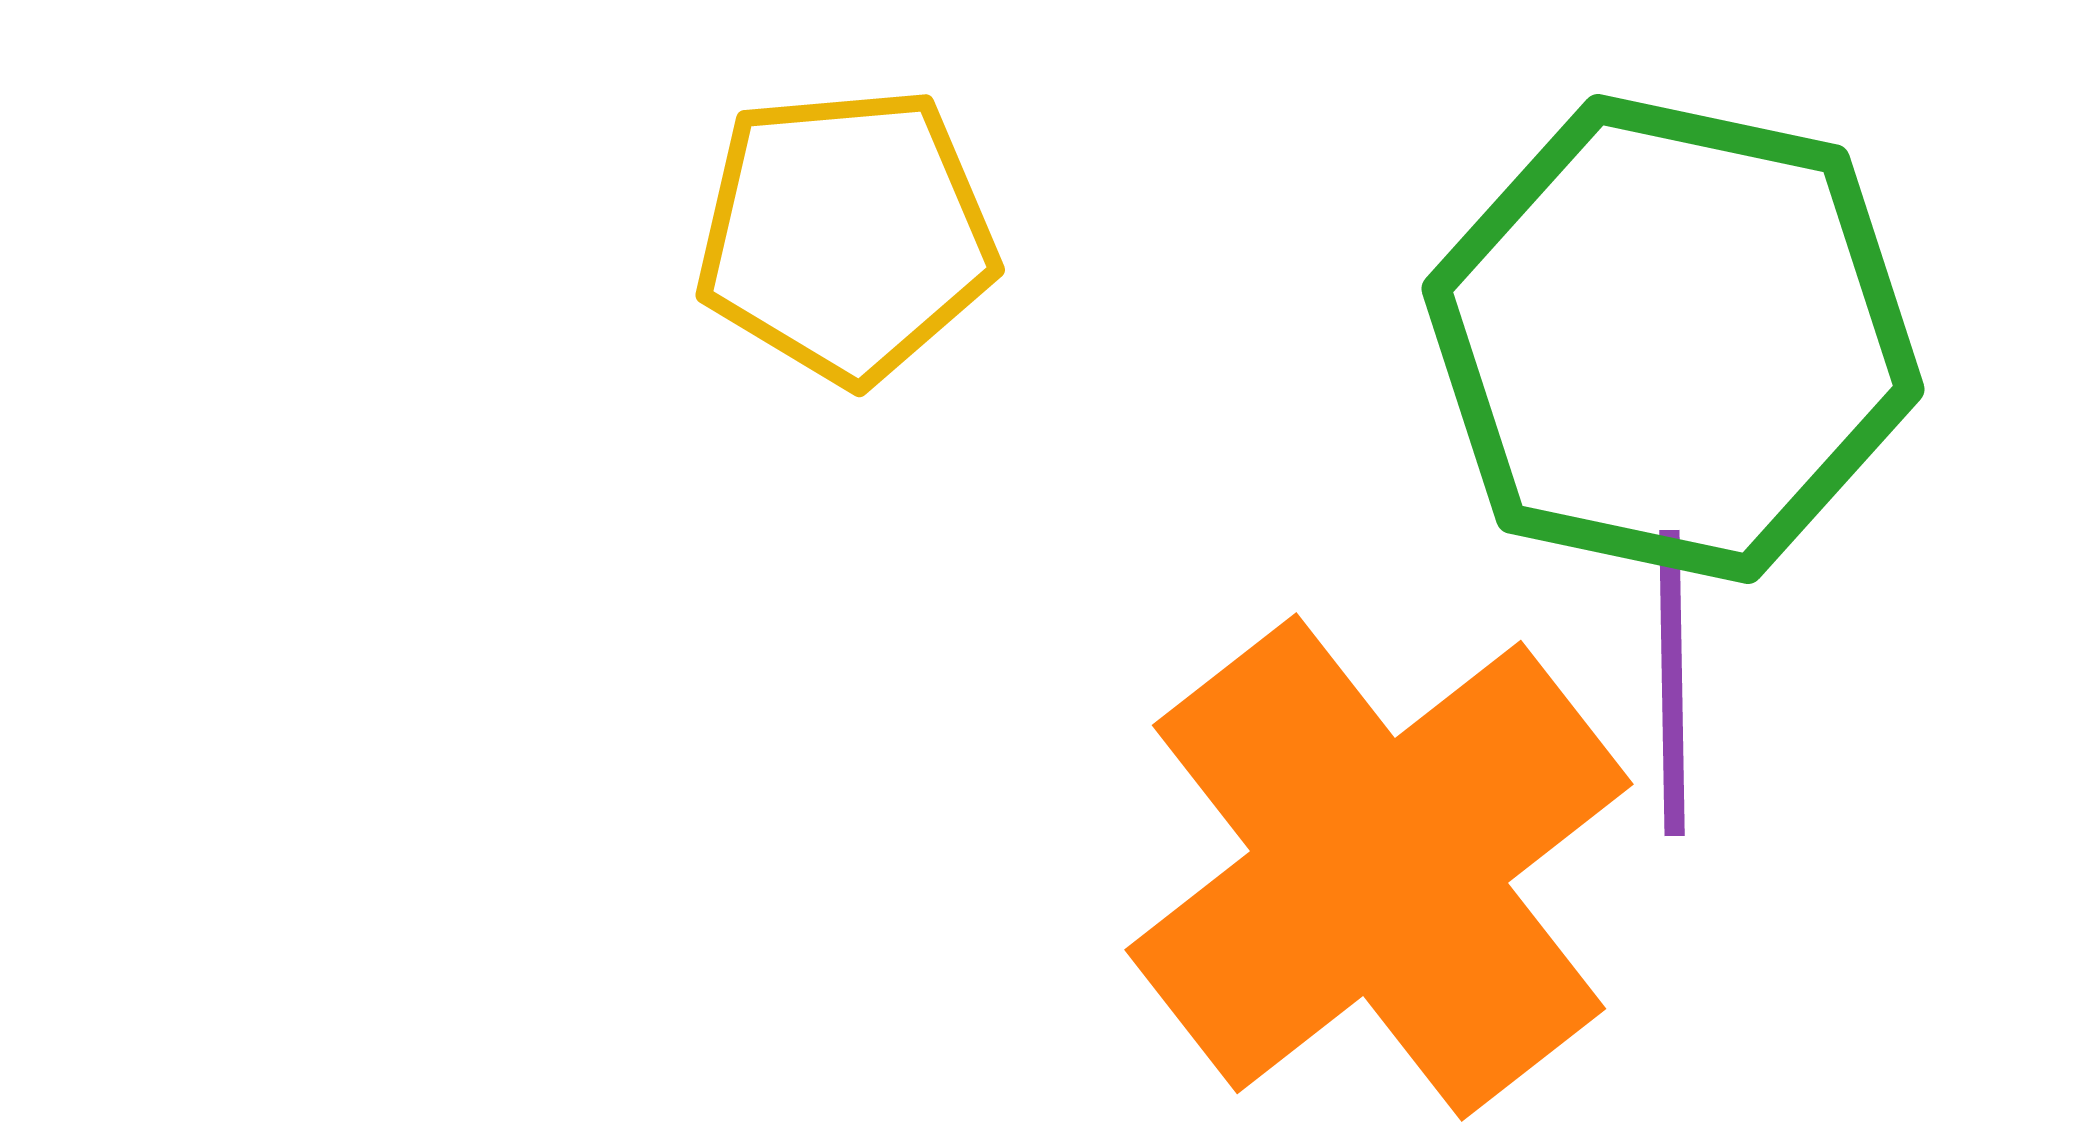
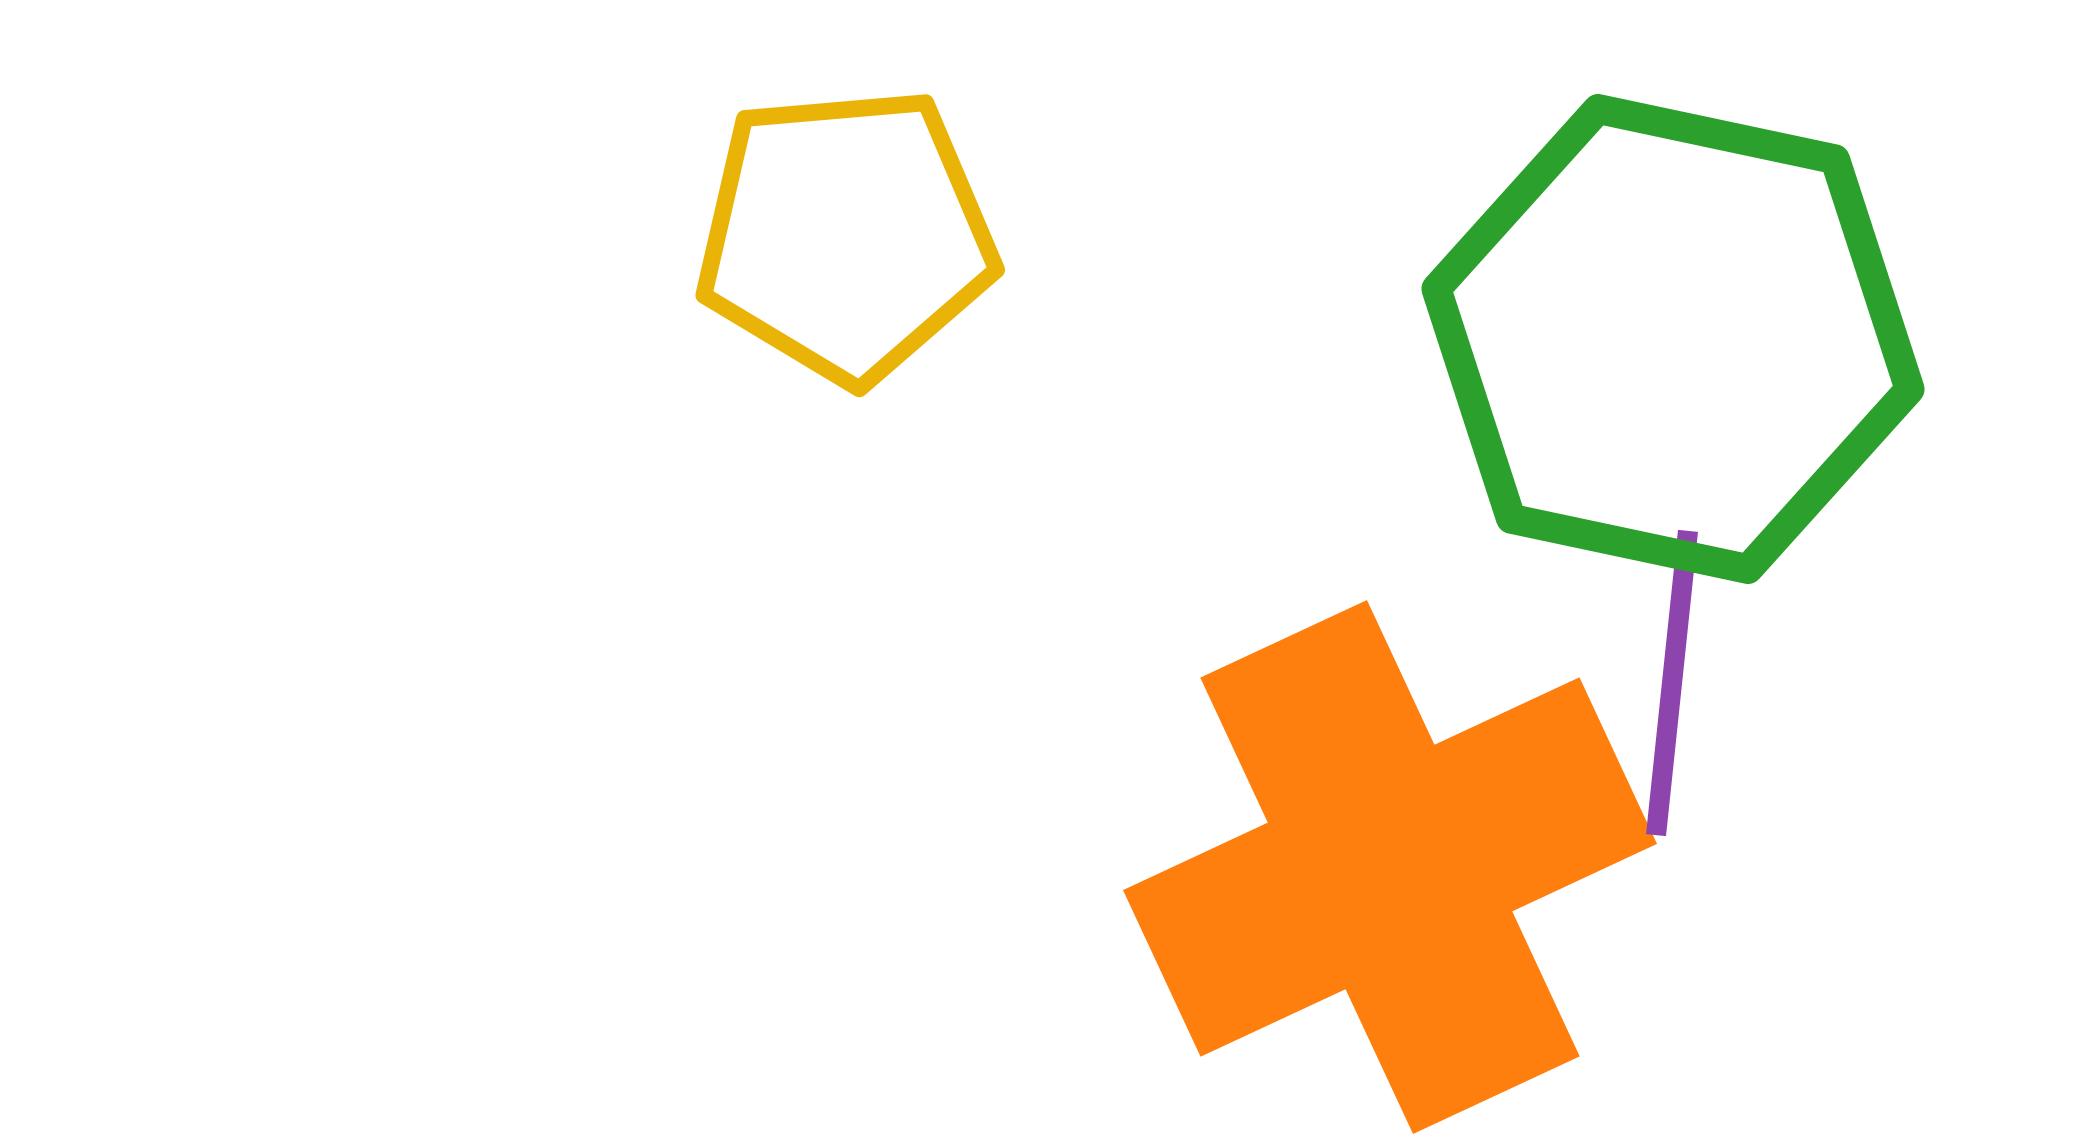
purple line: rotated 7 degrees clockwise
orange cross: moved 11 px right; rotated 13 degrees clockwise
